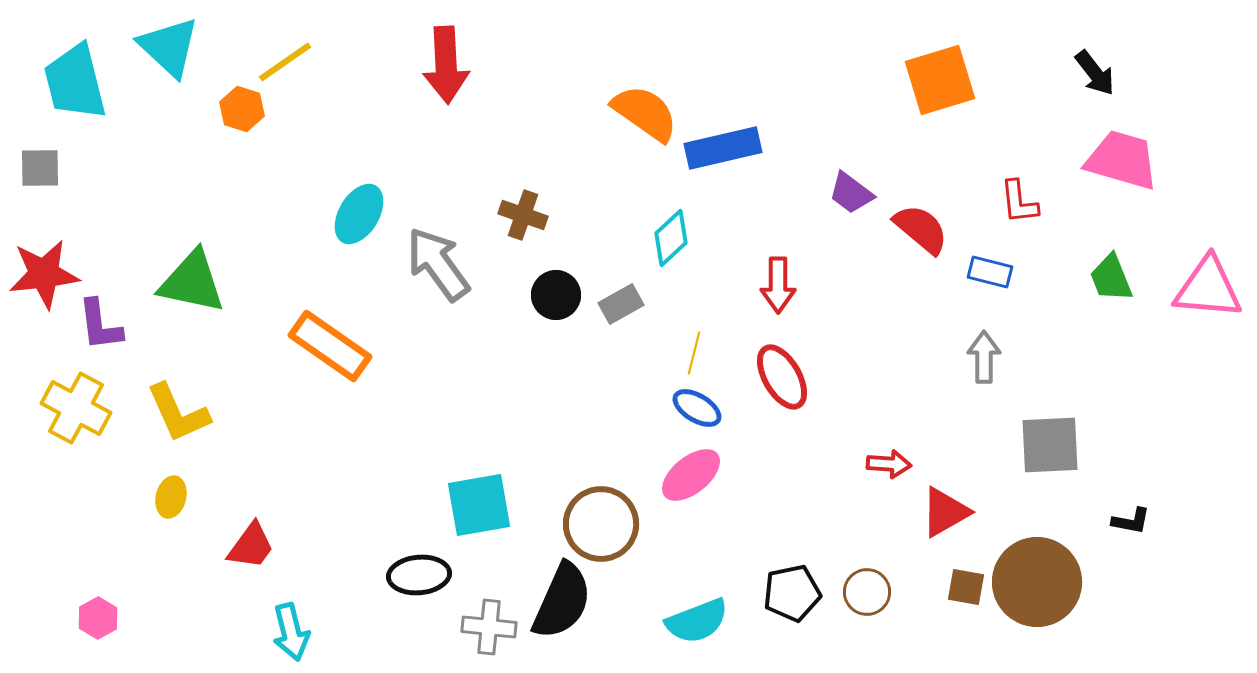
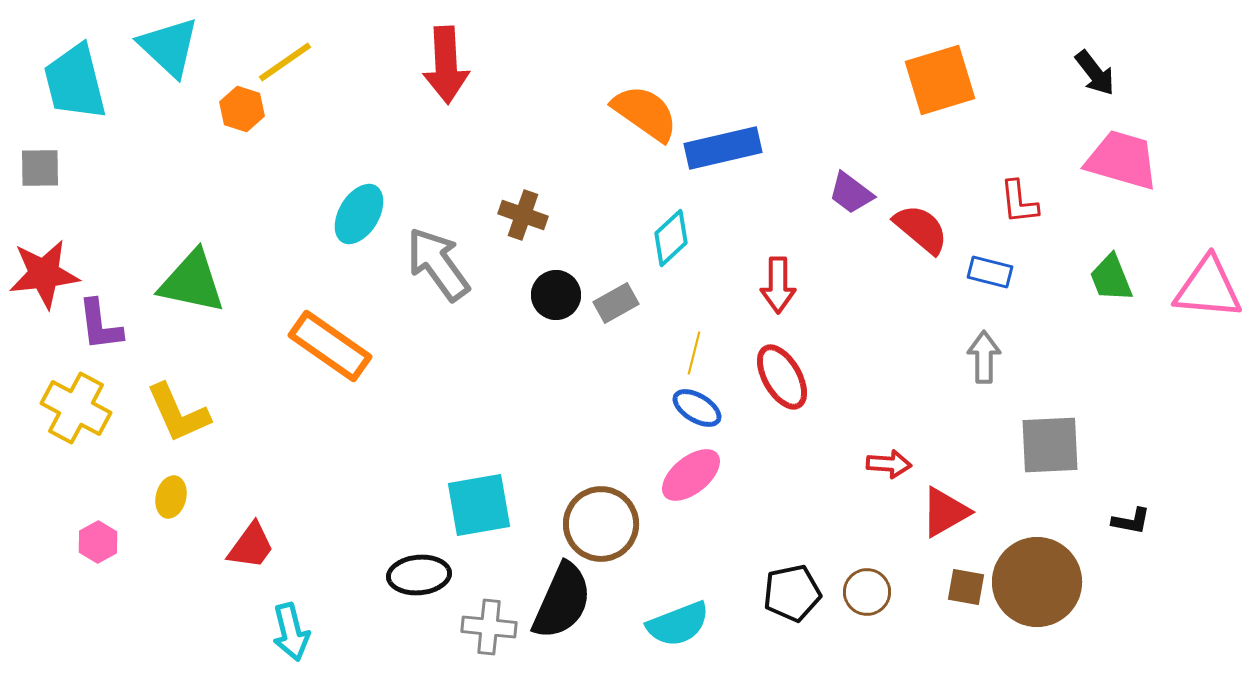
gray rectangle at (621, 304): moved 5 px left, 1 px up
pink hexagon at (98, 618): moved 76 px up
cyan semicircle at (697, 621): moved 19 px left, 3 px down
